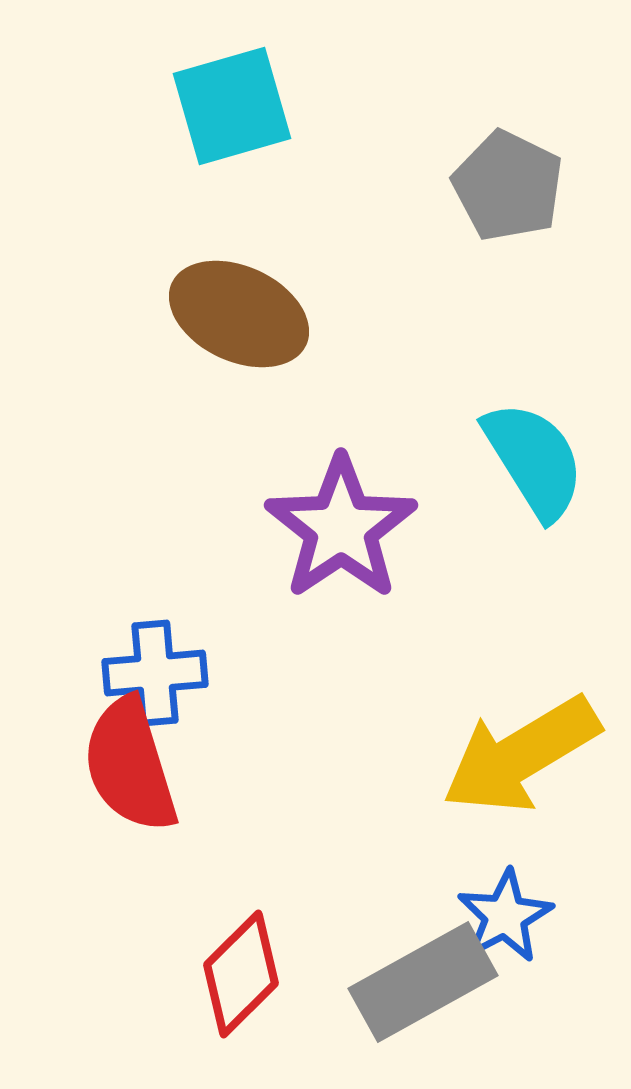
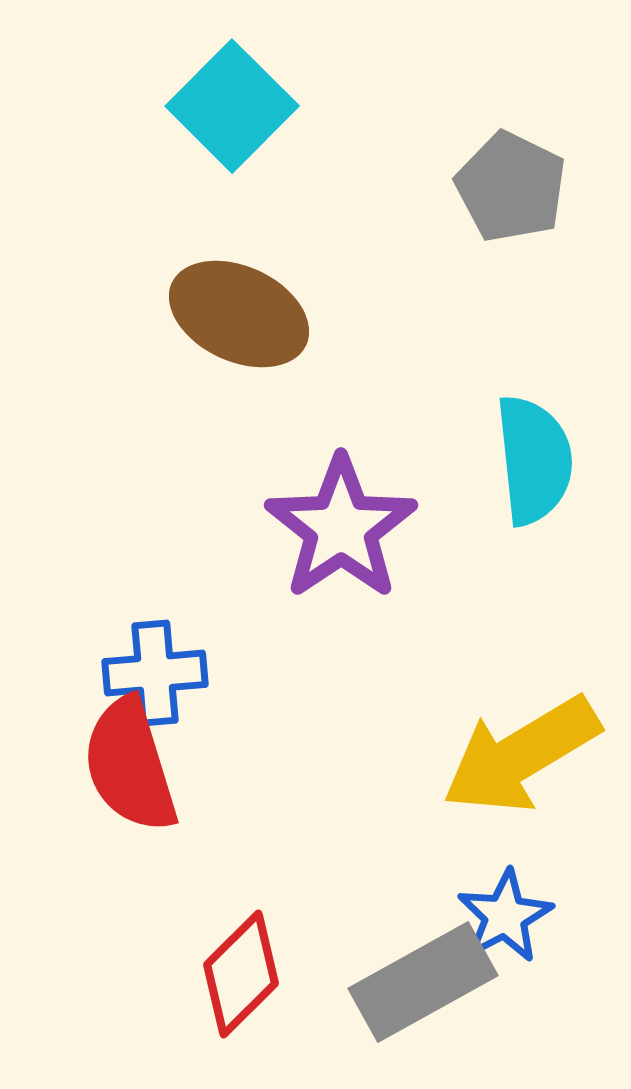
cyan square: rotated 29 degrees counterclockwise
gray pentagon: moved 3 px right, 1 px down
cyan semicircle: rotated 26 degrees clockwise
